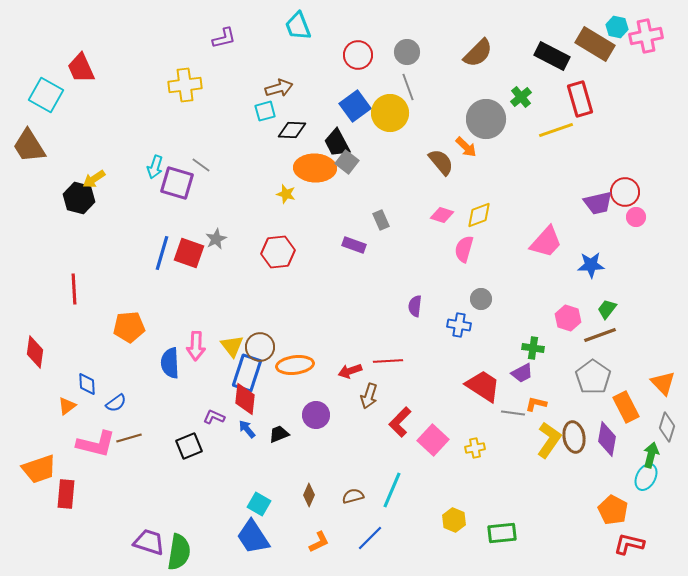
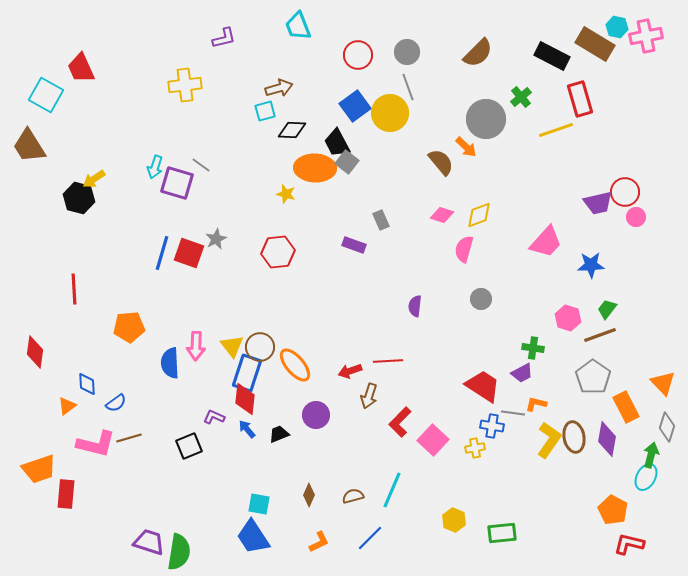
blue cross at (459, 325): moved 33 px right, 101 px down
orange ellipse at (295, 365): rotated 57 degrees clockwise
cyan square at (259, 504): rotated 20 degrees counterclockwise
